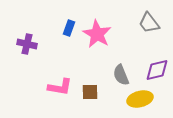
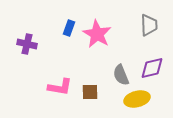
gray trapezoid: moved 2 px down; rotated 145 degrees counterclockwise
purple diamond: moved 5 px left, 2 px up
yellow ellipse: moved 3 px left
